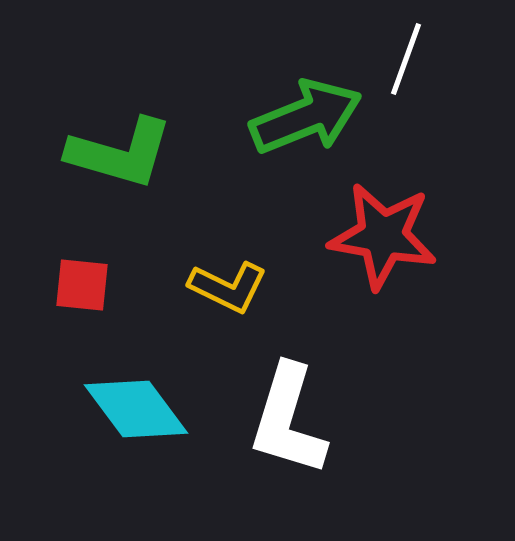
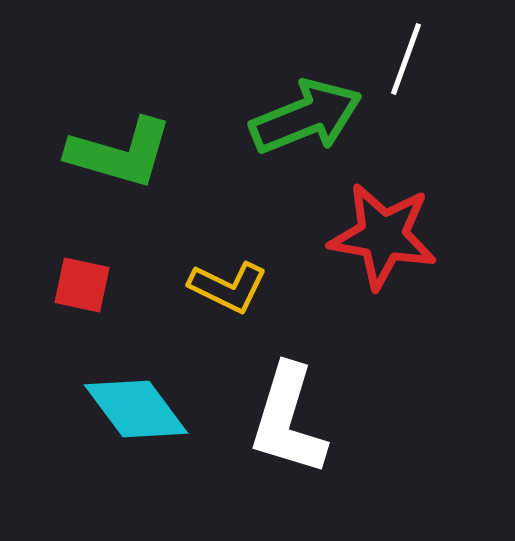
red square: rotated 6 degrees clockwise
